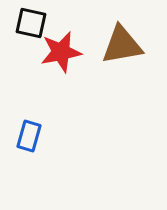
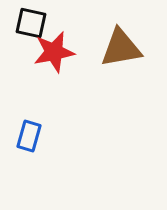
brown triangle: moved 1 px left, 3 px down
red star: moved 7 px left
